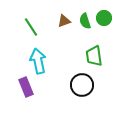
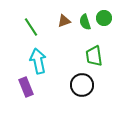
green semicircle: moved 1 px down
